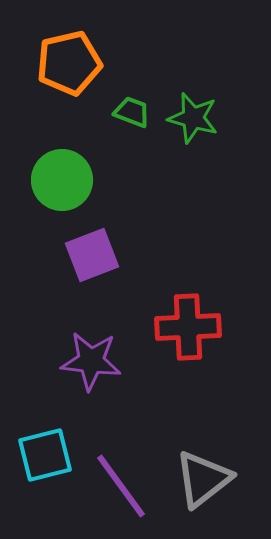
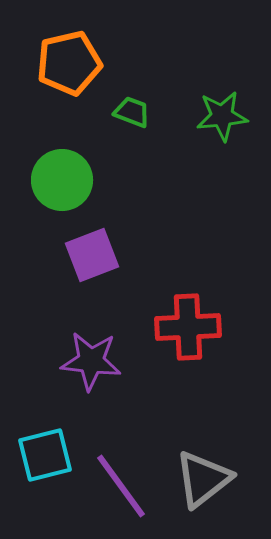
green star: moved 29 px right, 2 px up; rotated 21 degrees counterclockwise
